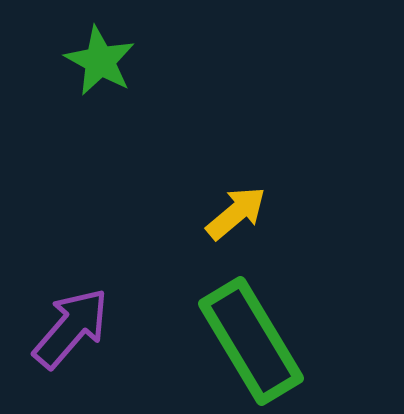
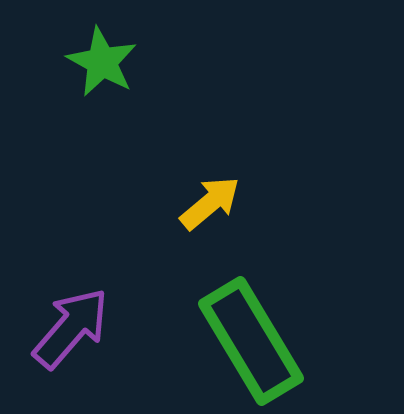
green star: moved 2 px right, 1 px down
yellow arrow: moved 26 px left, 10 px up
